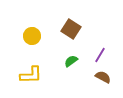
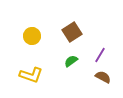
brown square: moved 1 px right, 3 px down; rotated 24 degrees clockwise
yellow L-shape: rotated 20 degrees clockwise
